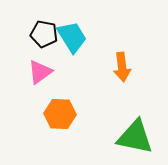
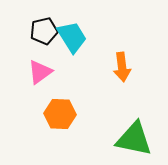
black pentagon: moved 3 px up; rotated 24 degrees counterclockwise
green triangle: moved 1 px left, 2 px down
